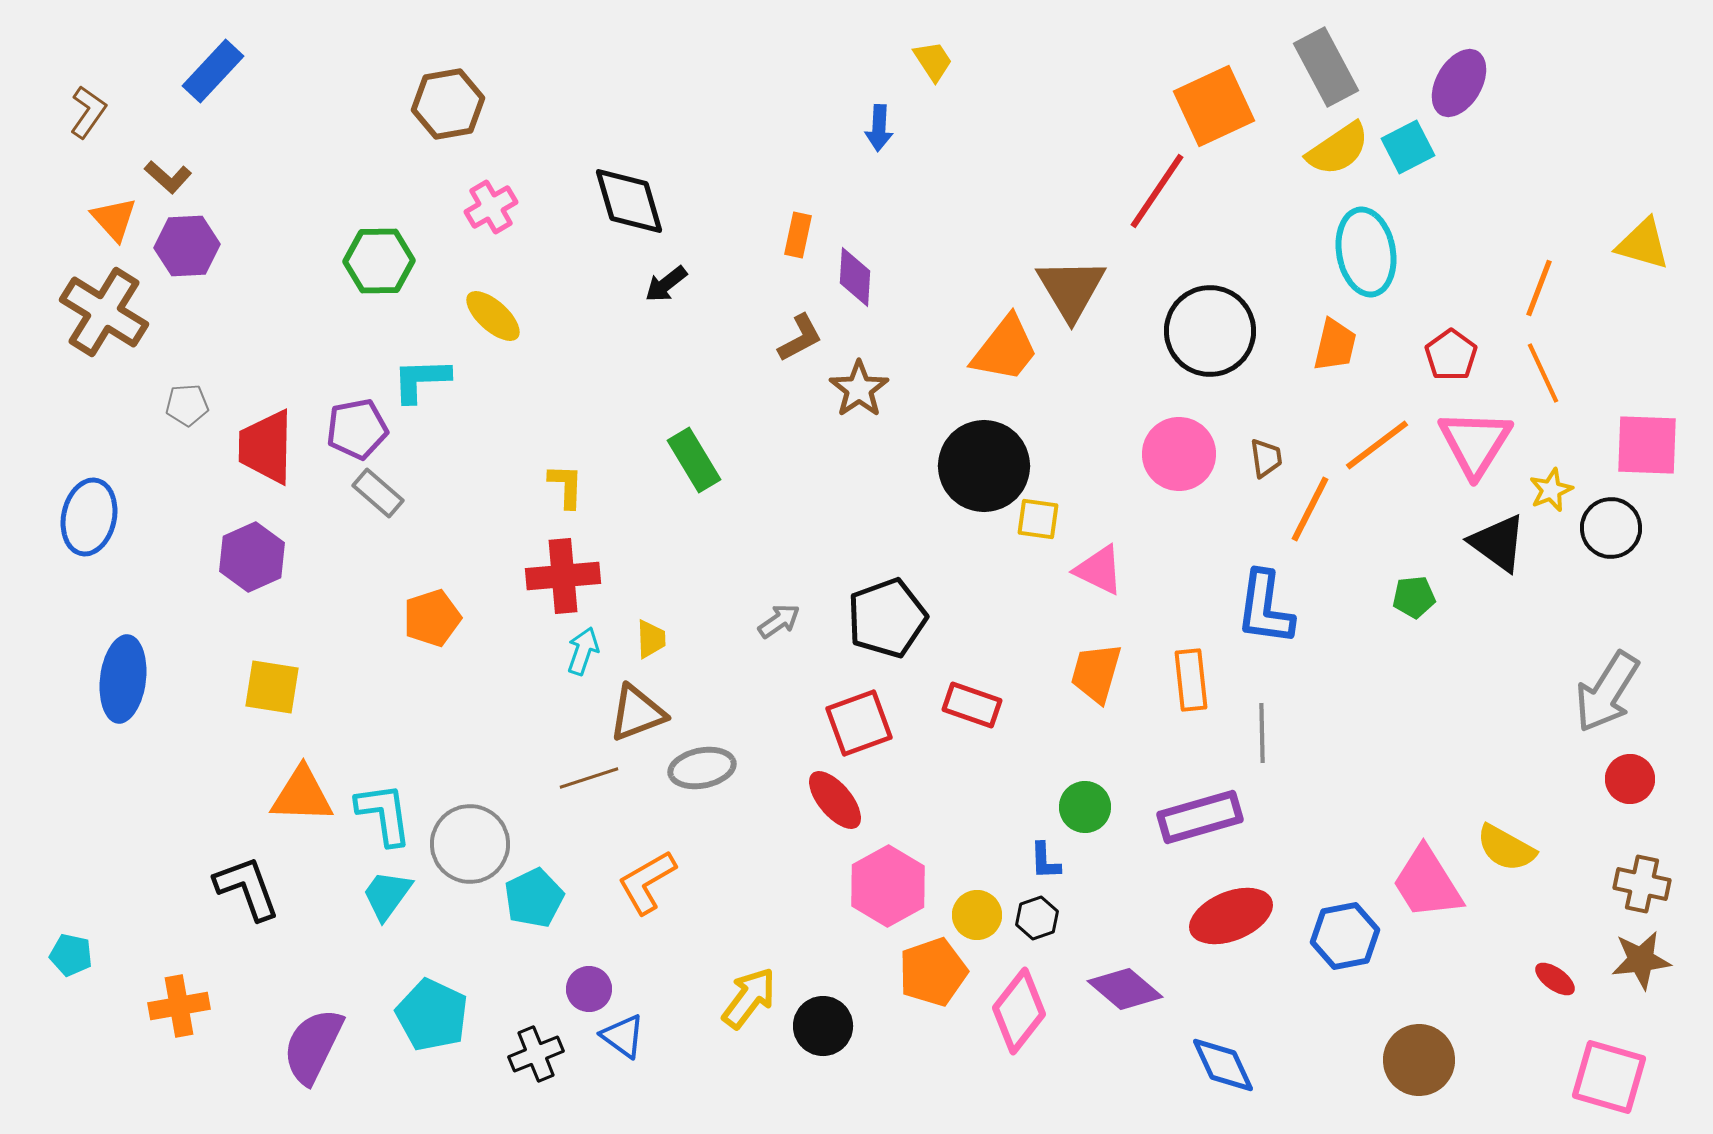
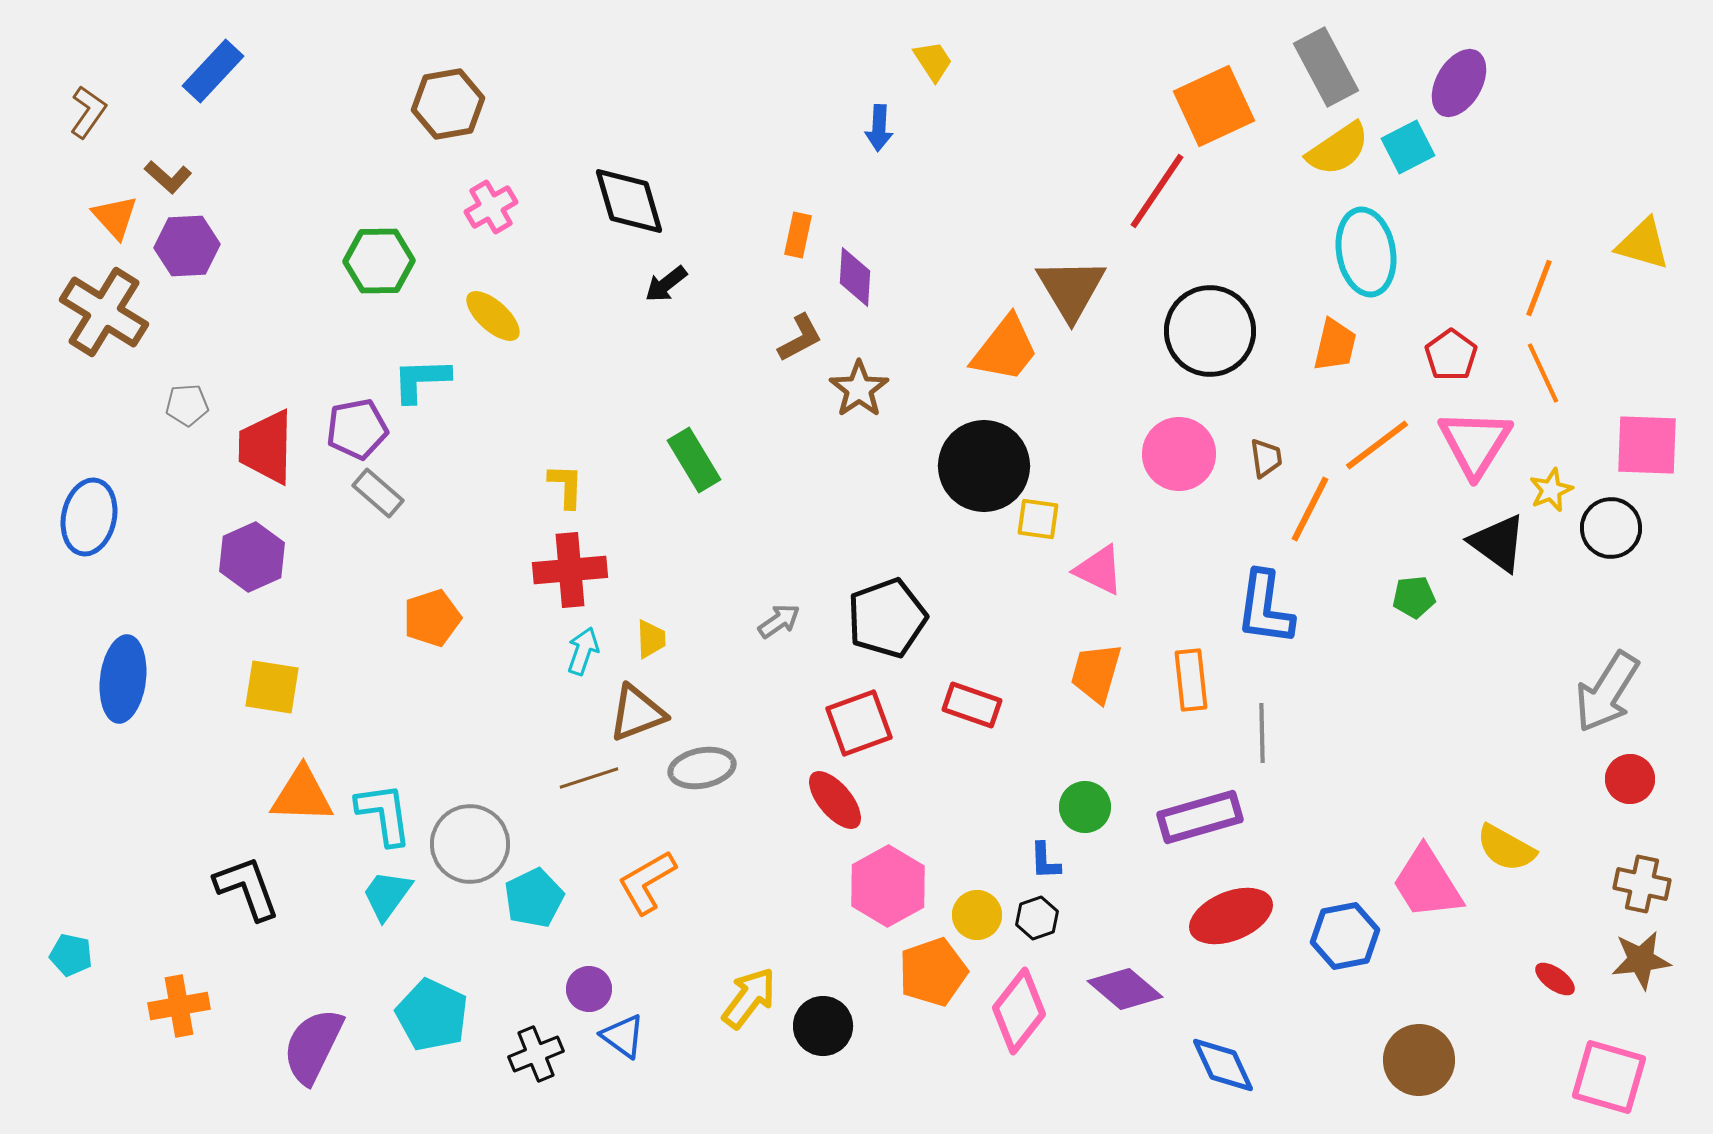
orange triangle at (114, 219): moved 1 px right, 2 px up
red cross at (563, 576): moved 7 px right, 6 px up
